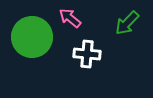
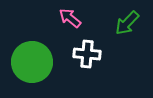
green circle: moved 25 px down
